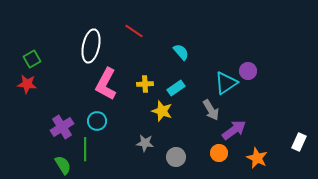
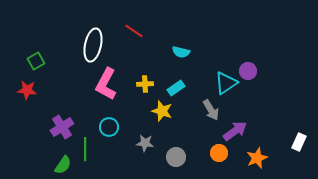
white ellipse: moved 2 px right, 1 px up
cyan semicircle: rotated 144 degrees clockwise
green square: moved 4 px right, 2 px down
red star: moved 6 px down
cyan circle: moved 12 px right, 6 px down
purple arrow: moved 1 px right, 1 px down
orange star: rotated 25 degrees clockwise
green semicircle: rotated 66 degrees clockwise
